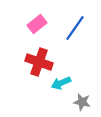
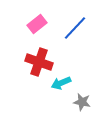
blue line: rotated 8 degrees clockwise
